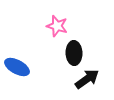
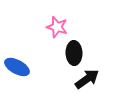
pink star: moved 1 px down
